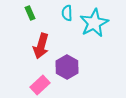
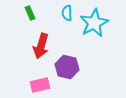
purple hexagon: rotated 15 degrees counterclockwise
pink rectangle: rotated 30 degrees clockwise
